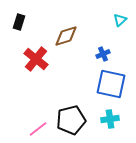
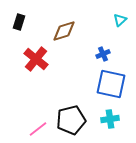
brown diamond: moved 2 px left, 5 px up
